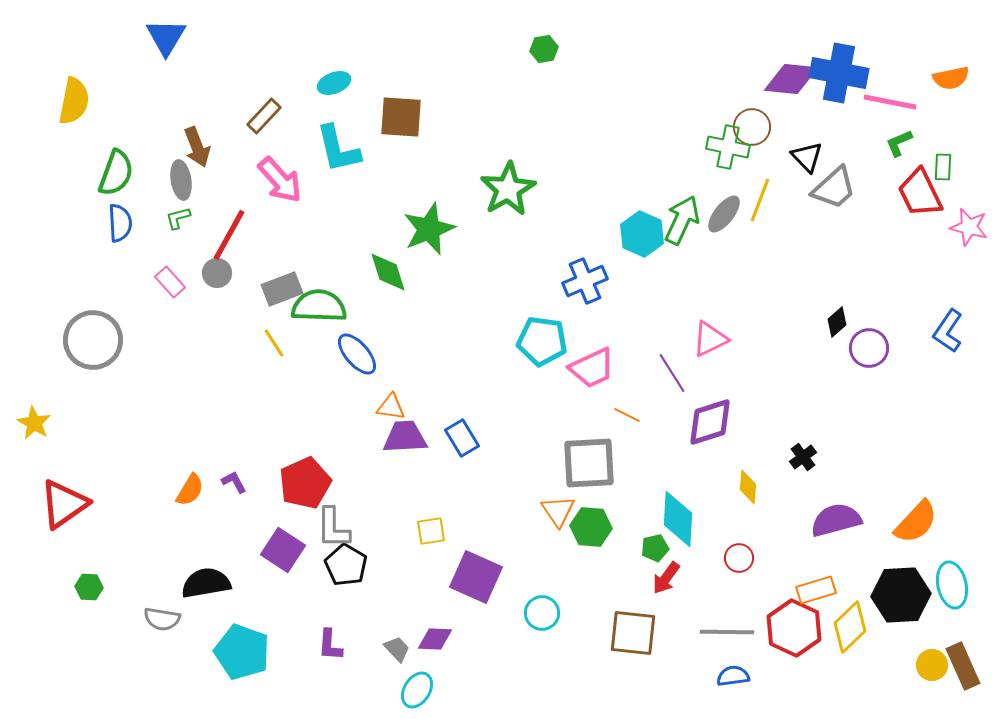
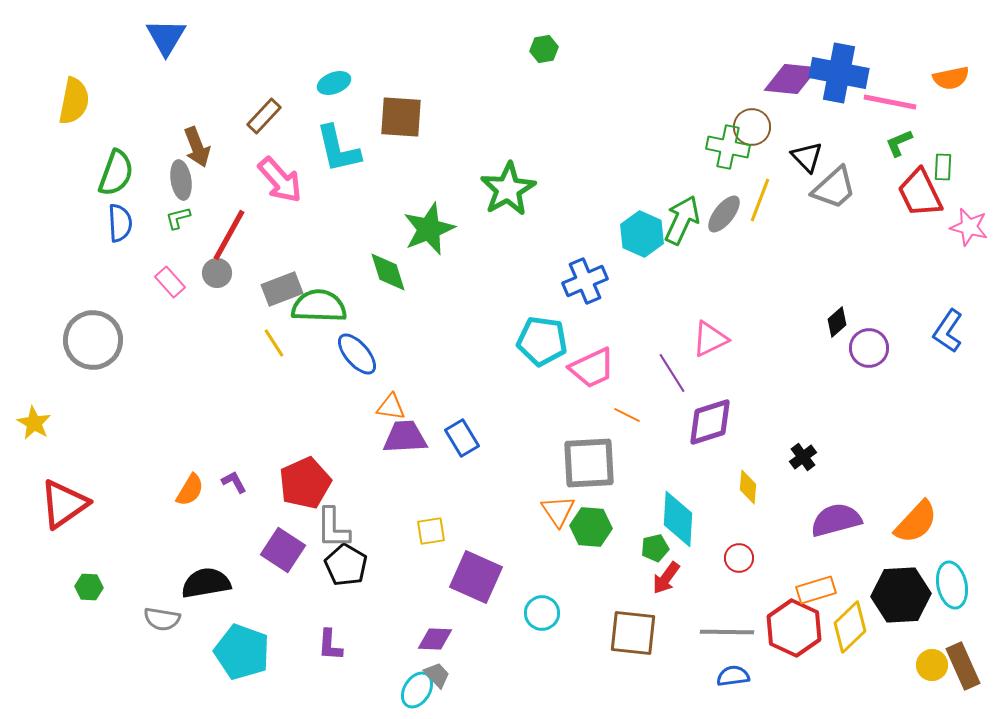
gray trapezoid at (397, 649): moved 40 px right, 26 px down
